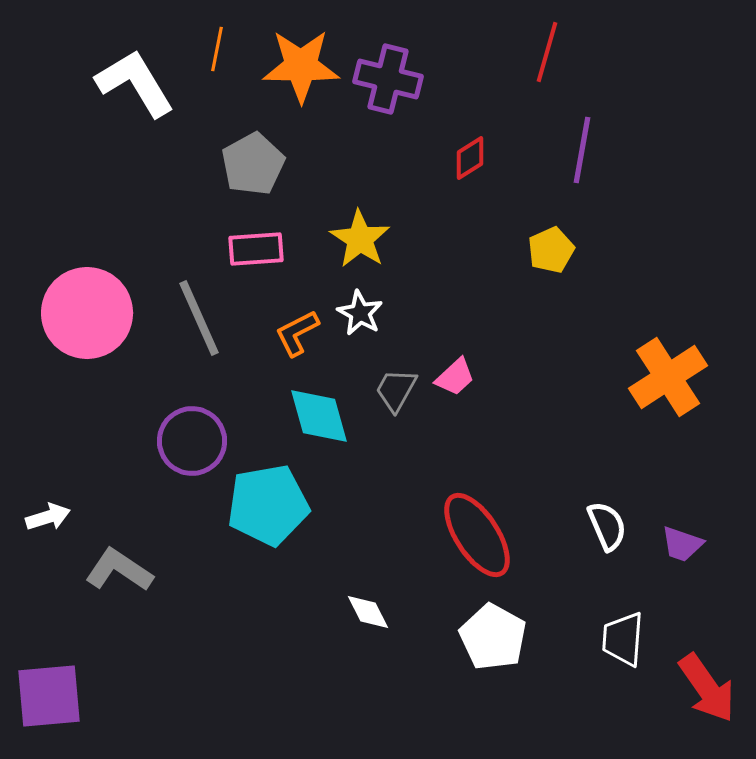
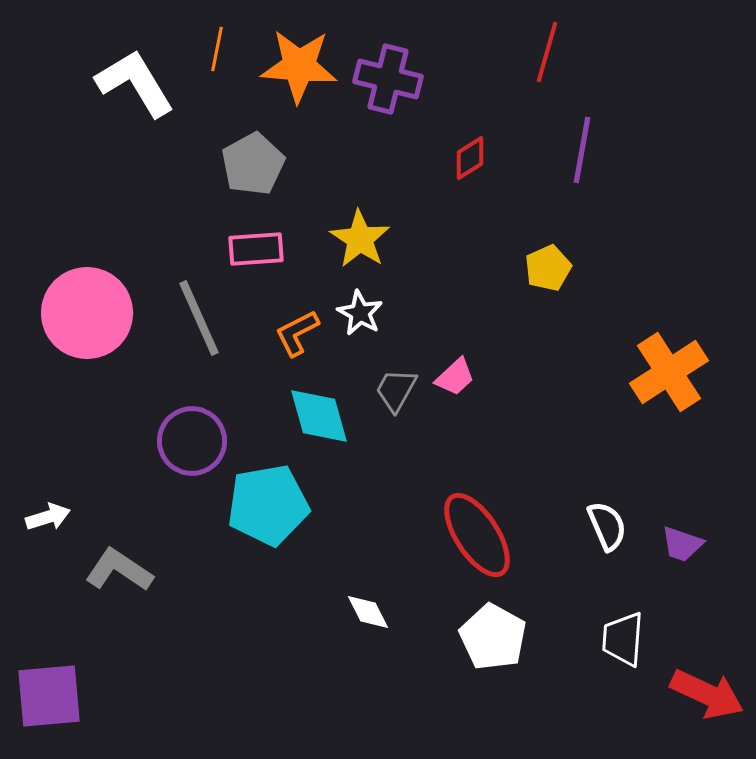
orange star: moved 2 px left; rotated 4 degrees clockwise
yellow pentagon: moved 3 px left, 18 px down
orange cross: moved 1 px right, 5 px up
red arrow: moved 6 px down; rotated 30 degrees counterclockwise
